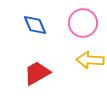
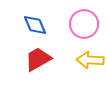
pink circle: moved 1 px right, 1 px down
red trapezoid: moved 1 px right, 14 px up
